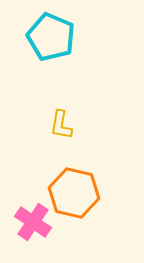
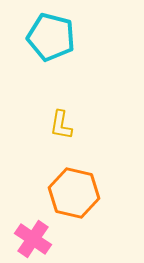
cyan pentagon: rotated 9 degrees counterclockwise
pink cross: moved 17 px down
